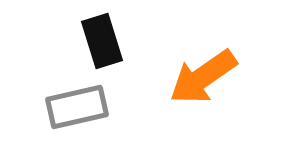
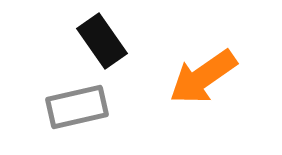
black rectangle: rotated 18 degrees counterclockwise
